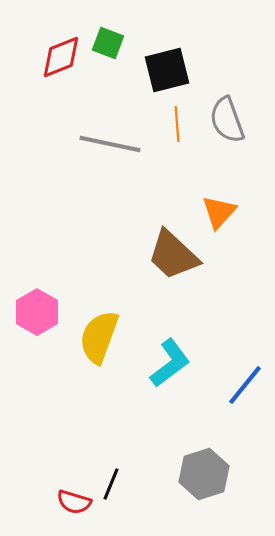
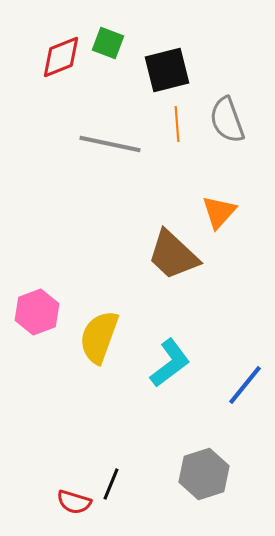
pink hexagon: rotated 9 degrees clockwise
